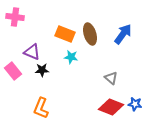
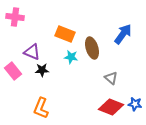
brown ellipse: moved 2 px right, 14 px down
